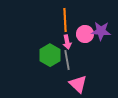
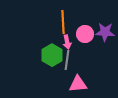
orange line: moved 2 px left, 2 px down
purple star: moved 4 px right, 1 px down
green hexagon: moved 2 px right
gray line: rotated 18 degrees clockwise
pink triangle: rotated 48 degrees counterclockwise
